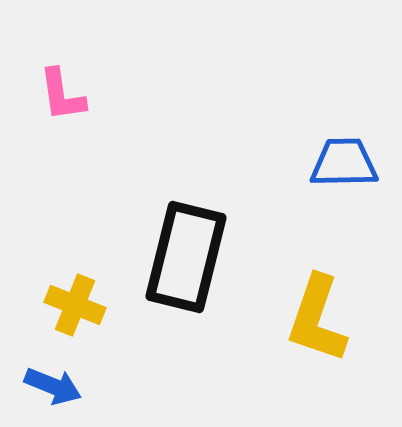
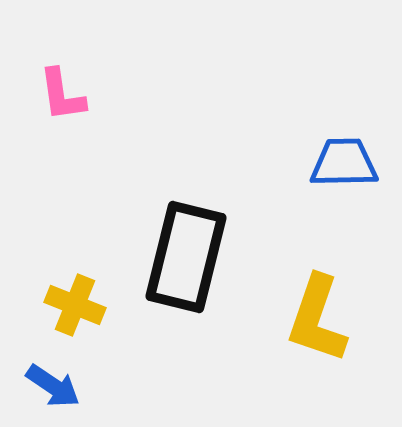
blue arrow: rotated 12 degrees clockwise
